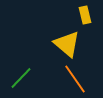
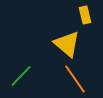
green line: moved 2 px up
